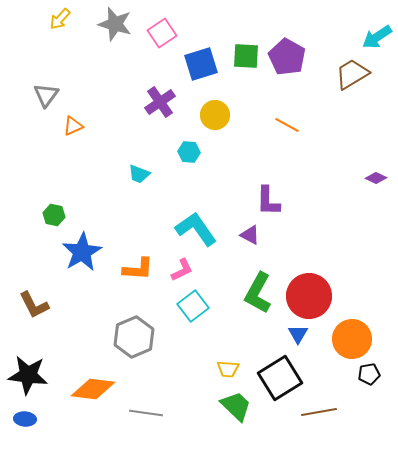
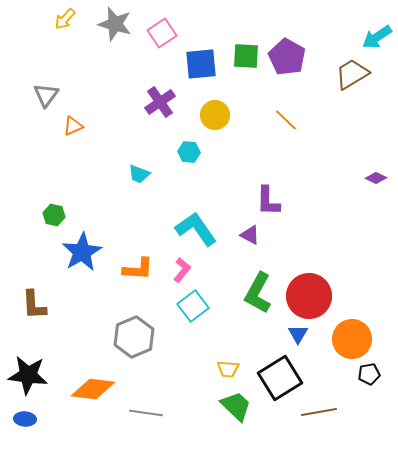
yellow arrow: moved 5 px right
blue square: rotated 12 degrees clockwise
orange line: moved 1 px left, 5 px up; rotated 15 degrees clockwise
pink L-shape: rotated 25 degrees counterclockwise
brown L-shape: rotated 24 degrees clockwise
